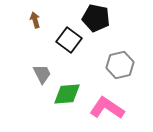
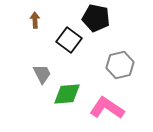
brown arrow: rotated 14 degrees clockwise
